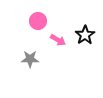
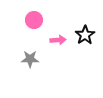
pink circle: moved 4 px left, 1 px up
pink arrow: rotated 35 degrees counterclockwise
